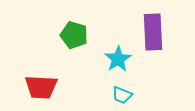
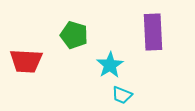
cyan star: moved 8 px left, 6 px down
red trapezoid: moved 15 px left, 26 px up
